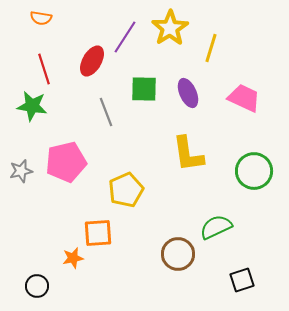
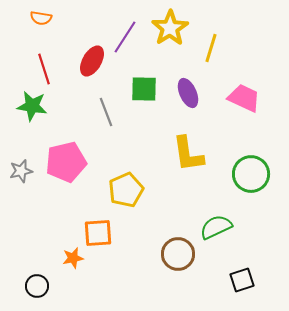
green circle: moved 3 px left, 3 px down
